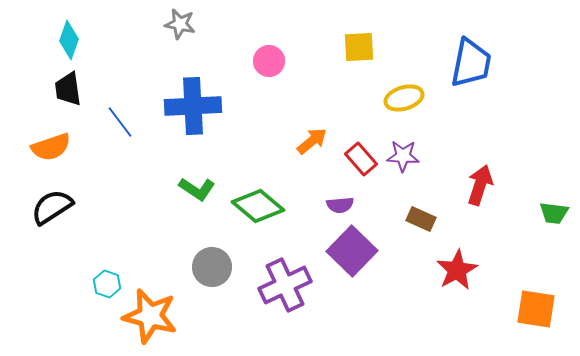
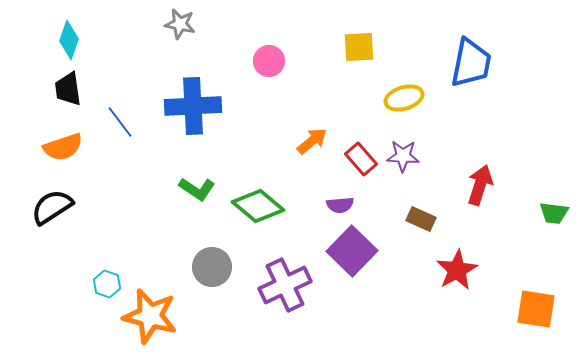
orange semicircle: moved 12 px right
